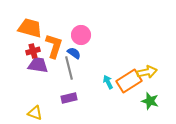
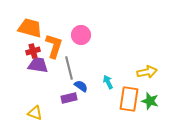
blue semicircle: moved 7 px right, 33 px down
orange rectangle: moved 18 px down; rotated 50 degrees counterclockwise
